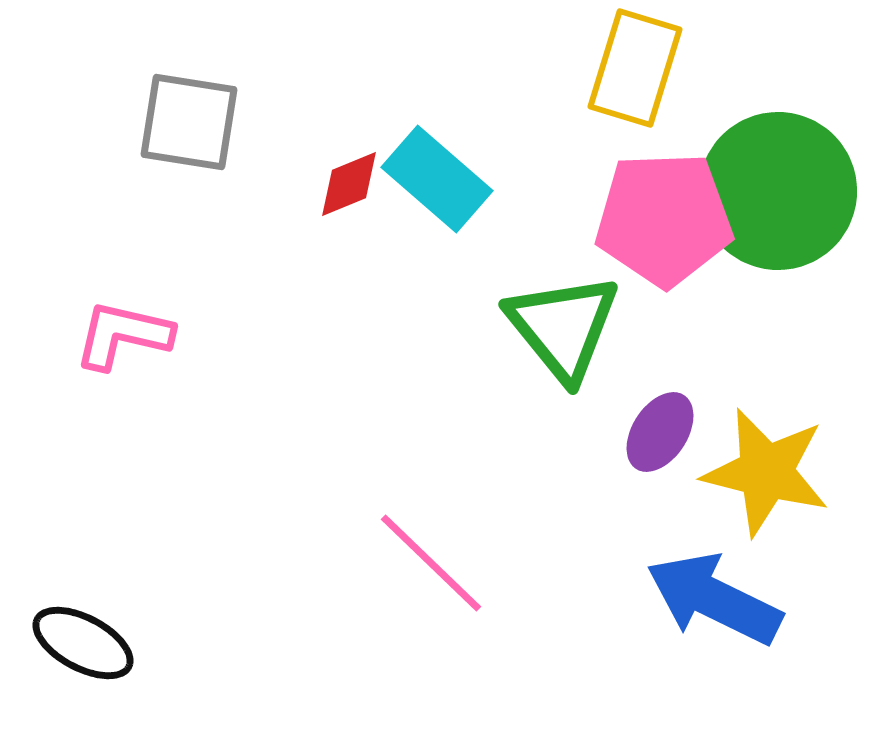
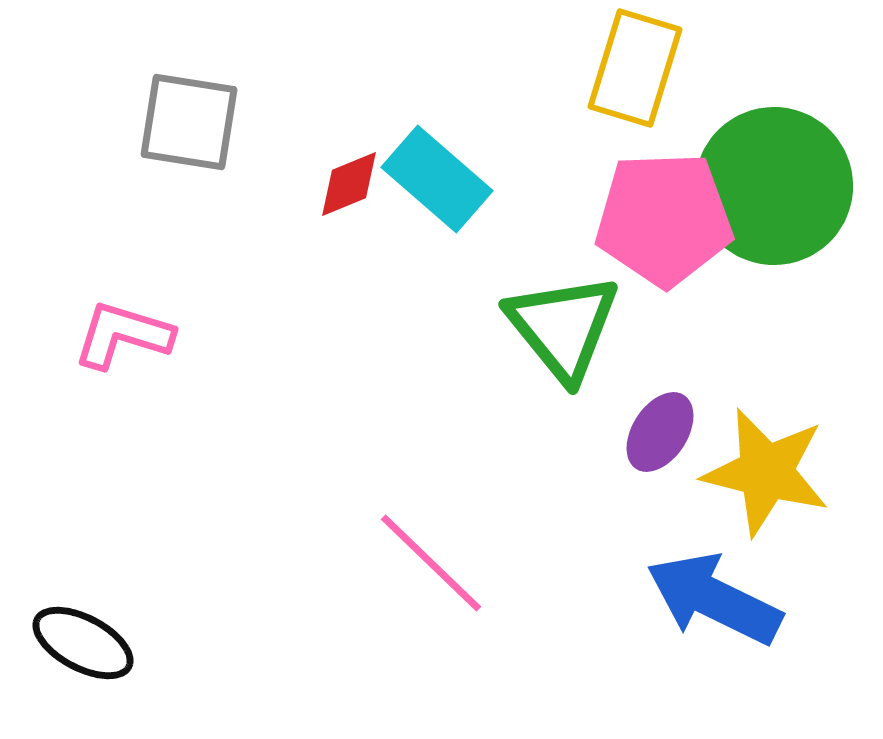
green circle: moved 4 px left, 5 px up
pink L-shape: rotated 4 degrees clockwise
